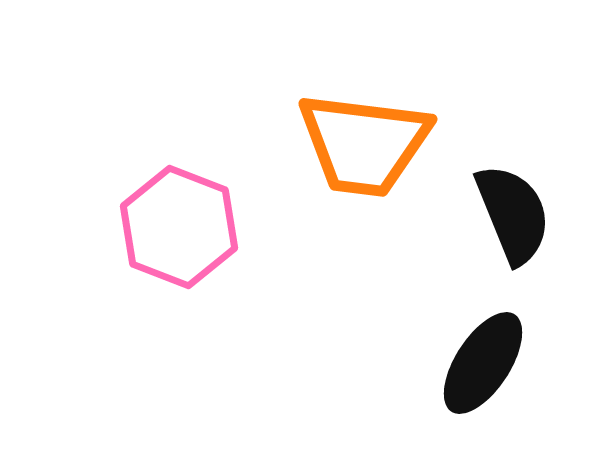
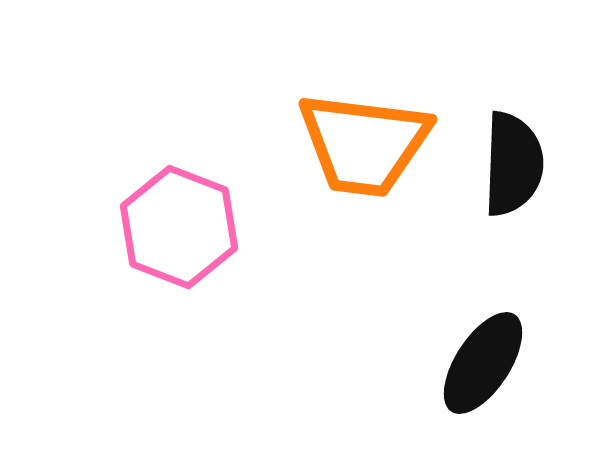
black semicircle: moved 50 px up; rotated 24 degrees clockwise
